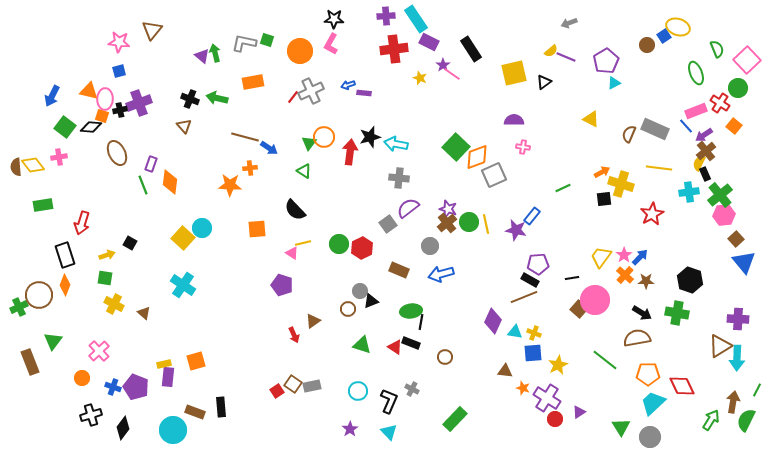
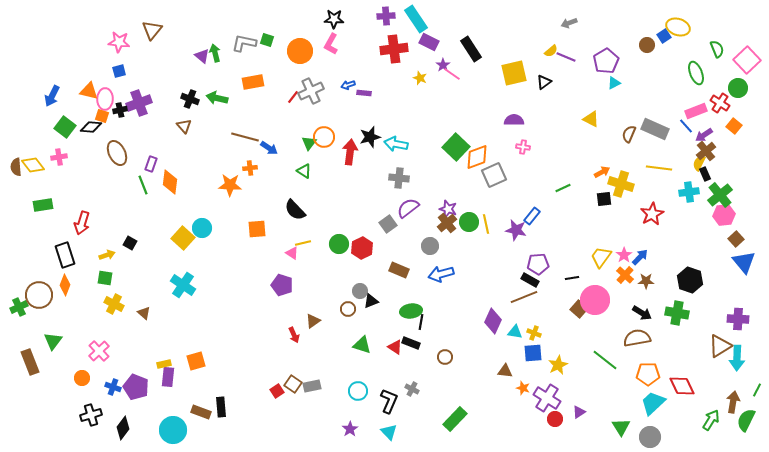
brown rectangle at (195, 412): moved 6 px right
